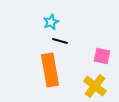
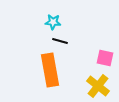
cyan star: moved 2 px right; rotated 28 degrees clockwise
pink square: moved 3 px right, 2 px down
yellow cross: moved 3 px right
